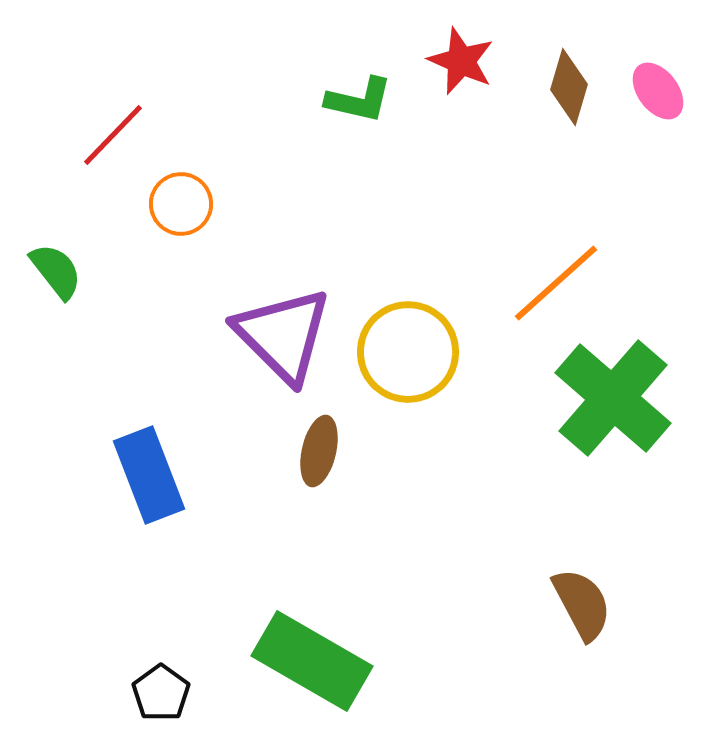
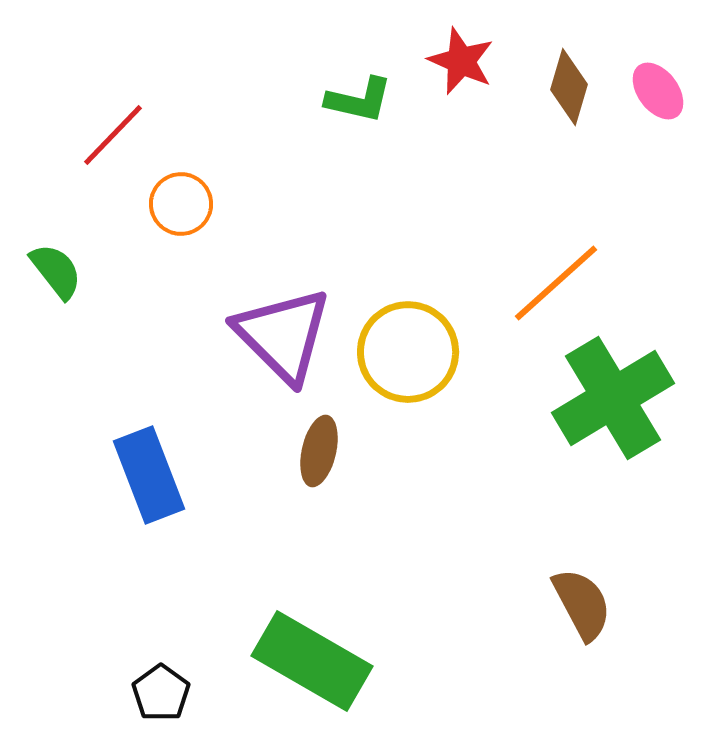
green cross: rotated 18 degrees clockwise
